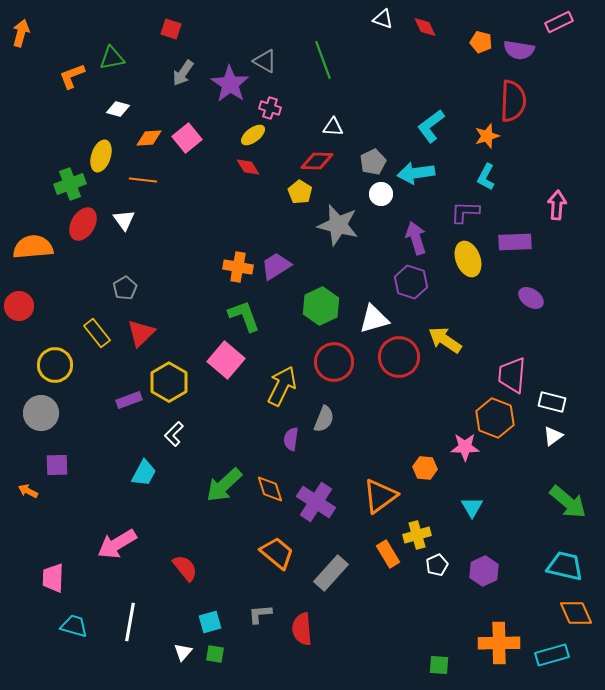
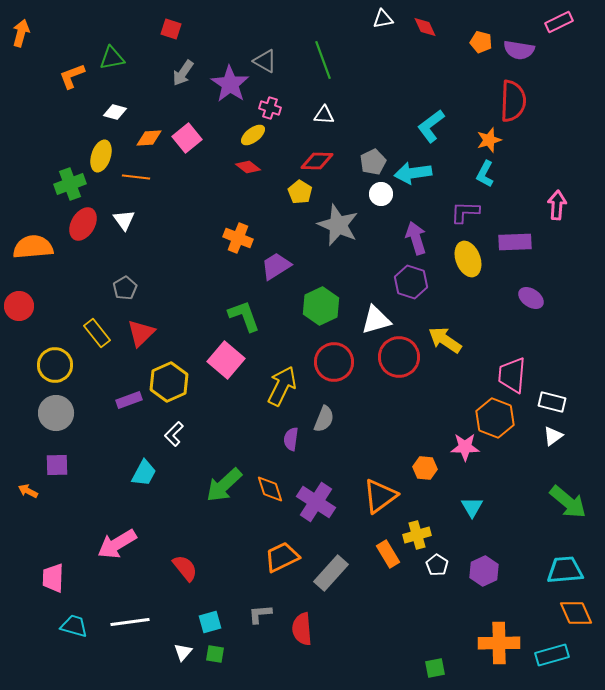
white triangle at (383, 19): rotated 30 degrees counterclockwise
white diamond at (118, 109): moved 3 px left, 3 px down
white triangle at (333, 127): moved 9 px left, 12 px up
orange star at (487, 136): moved 2 px right, 4 px down
red diamond at (248, 167): rotated 20 degrees counterclockwise
cyan arrow at (416, 173): moved 3 px left
cyan L-shape at (486, 177): moved 1 px left, 3 px up
orange line at (143, 180): moved 7 px left, 3 px up
gray star at (338, 225): rotated 9 degrees clockwise
orange cross at (238, 267): moved 29 px up; rotated 12 degrees clockwise
white triangle at (374, 319): moved 2 px right, 1 px down
yellow hexagon at (169, 382): rotated 6 degrees clockwise
gray circle at (41, 413): moved 15 px right
orange trapezoid at (277, 553): moved 5 px right, 4 px down; rotated 66 degrees counterclockwise
white pentagon at (437, 565): rotated 15 degrees counterclockwise
cyan trapezoid at (565, 566): moved 4 px down; rotated 18 degrees counterclockwise
white line at (130, 622): rotated 72 degrees clockwise
green square at (439, 665): moved 4 px left, 3 px down; rotated 15 degrees counterclockwise
